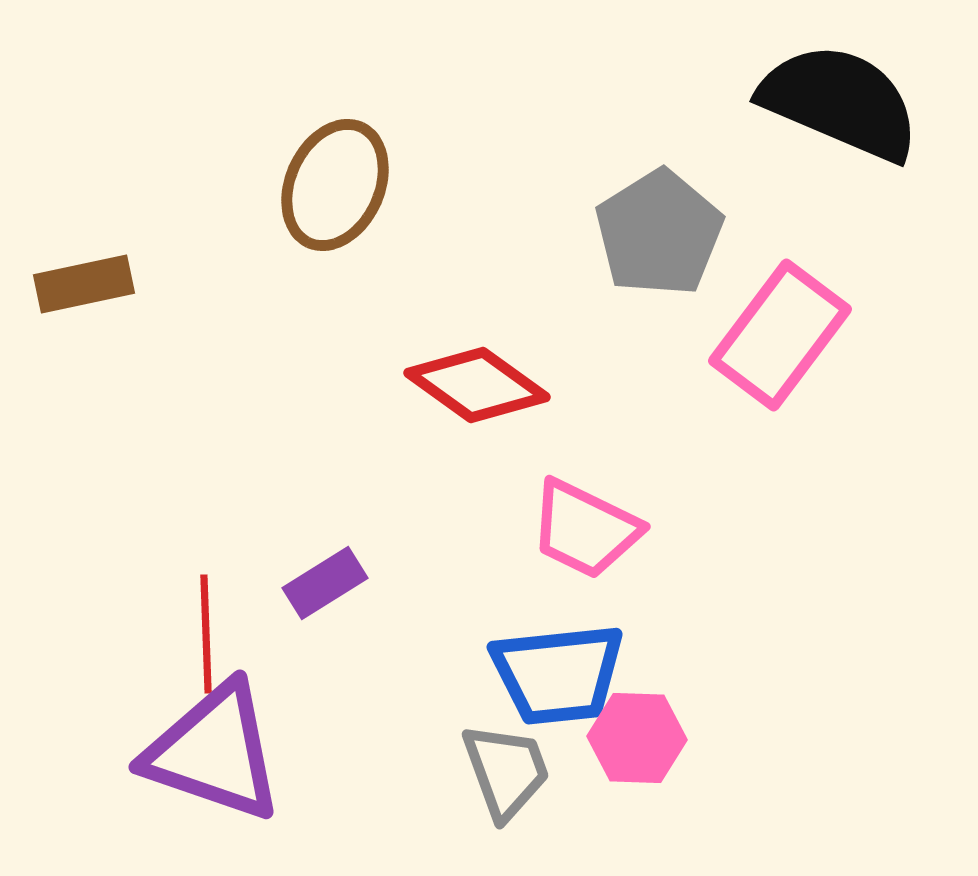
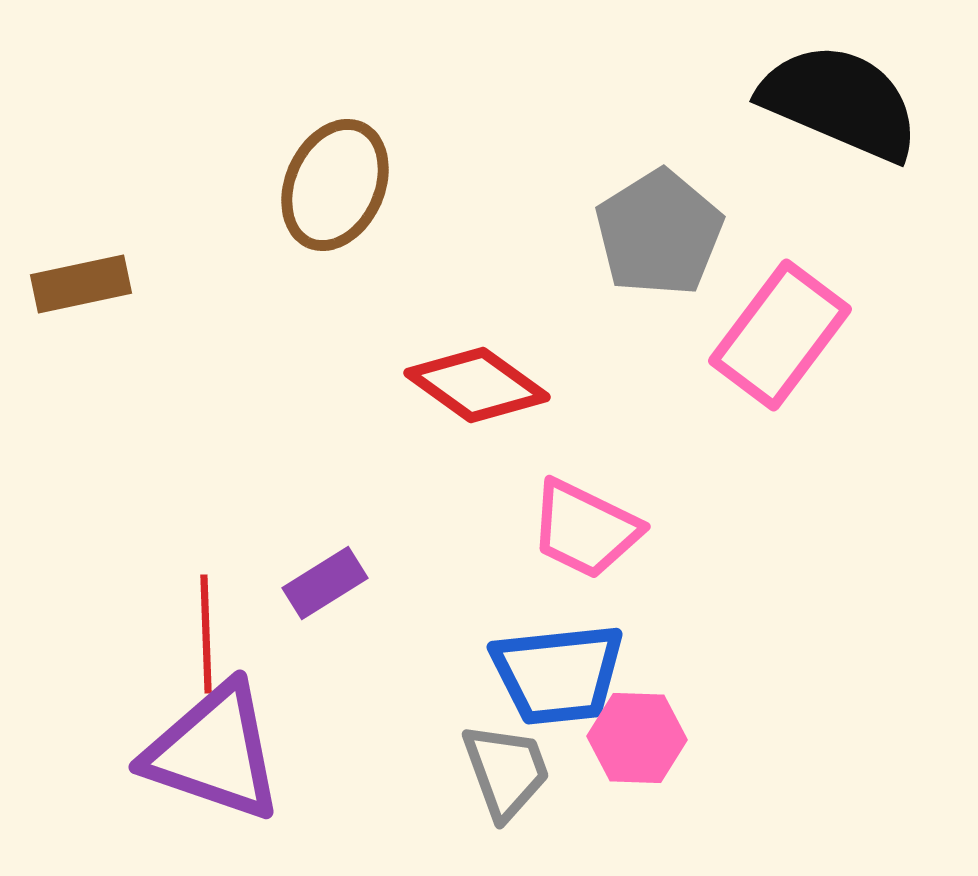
brown rectangle: moved 3 px left
